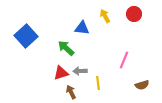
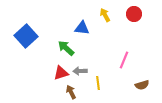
yellow arrow: moved 1 px up
